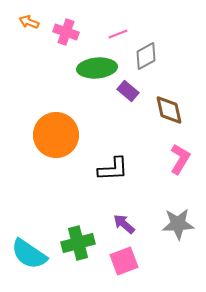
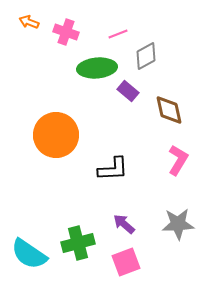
pink L-shape: moved 2 px left, 1 px down
pink square: moved 2 px right, 1 px down
